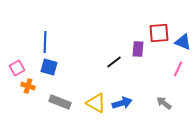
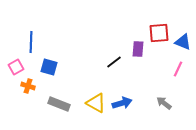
blue line: moved 14 px left
pink square: moved 1 px left, 1 px up
gray rectangle: moved 1 px left, 2 px down
